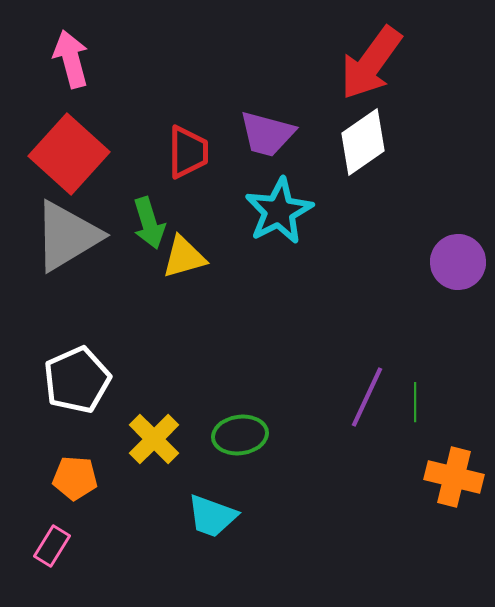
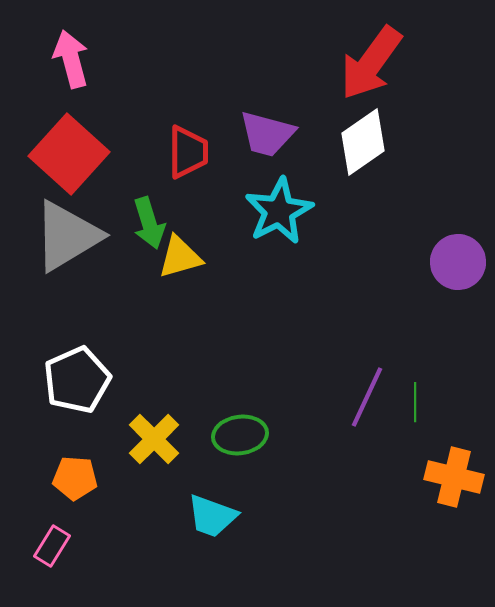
yellow triangle: moved 4 px left
